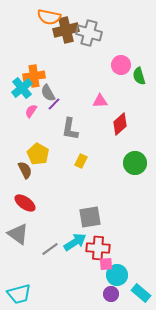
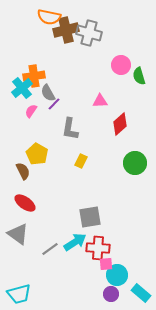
yellow pentagon: moved 1 px left
brown semicircle: moved 2 px left, 1 px down
